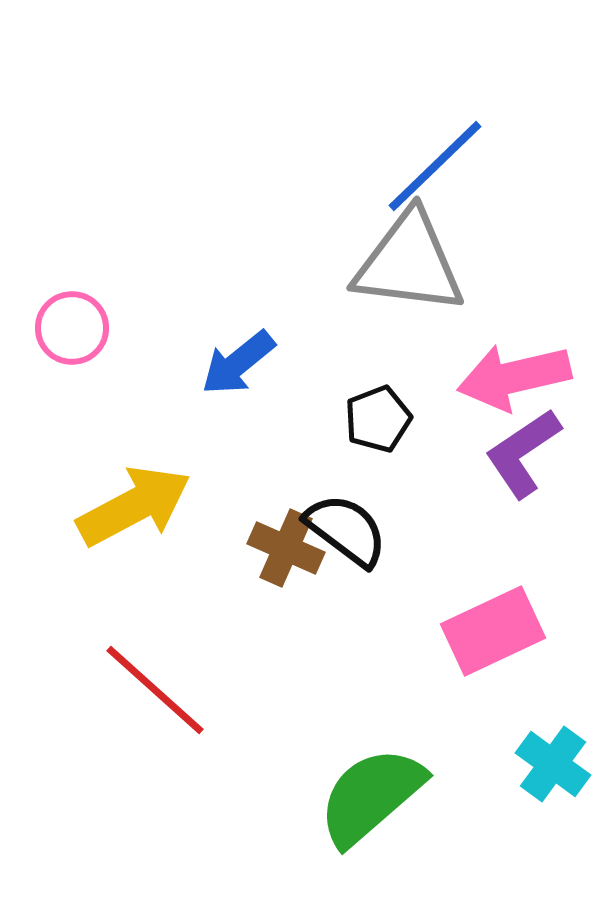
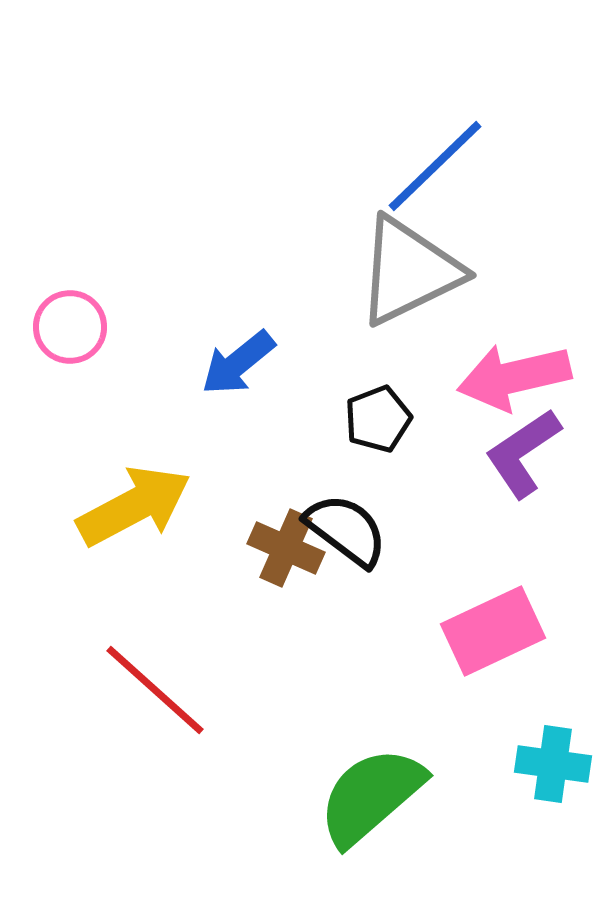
gray triangle: moved 8 px down; rotated 33 degrees counterclockwise
pink circle: moved 2 px left, 1 px up
cyan cross: rotated 28 degrees counterclockwise
